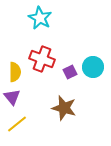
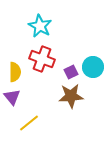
cyan star: moved 8 px down
purple square: moved 1 px right
brown star: moved 7 px right, 12 px up; rotated 20 degrees counterclockwise
yellow line: moved 12 px right, 1 px up
